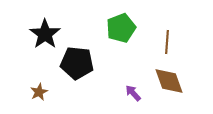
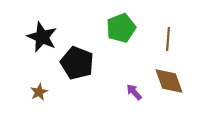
black star: moved 3 px left, 3 px down; rotated 12 degrees counterclockwise
brown line: moved 1 px right, 3 px up
black pentagon: rotated 16 degrees clockwise
purple arrow: moved 1 px right, 1 px up
